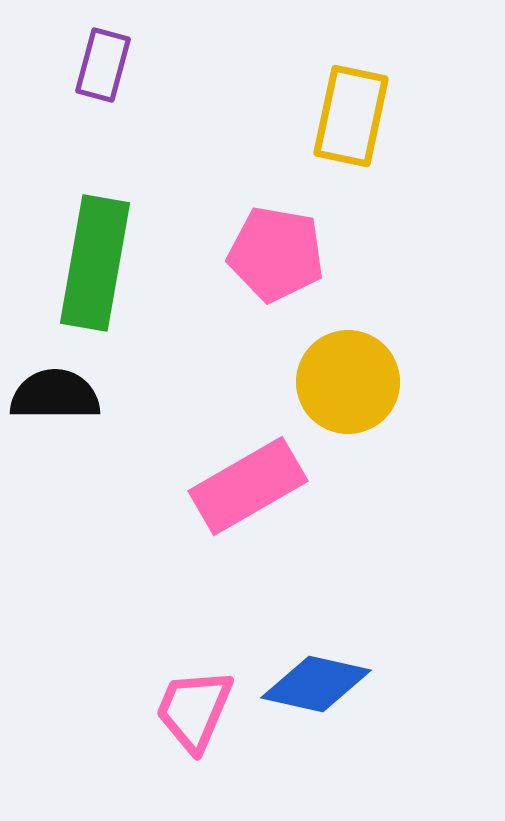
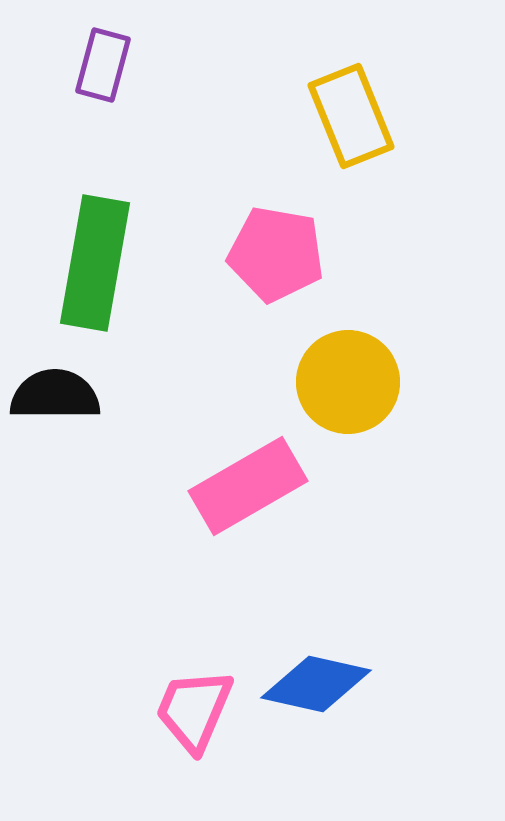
yellow rectangle: rotated 34 degrees counterclockwise
